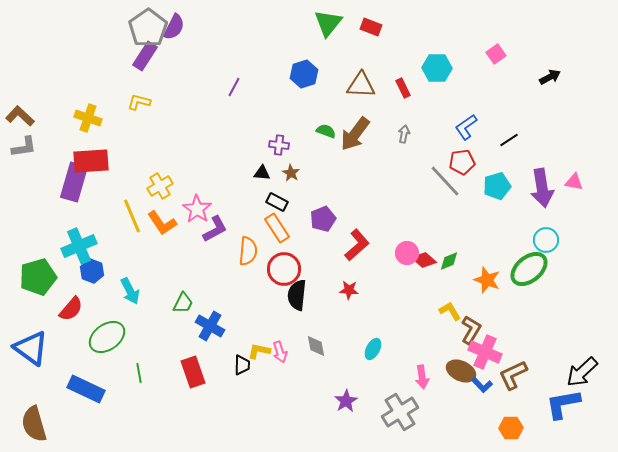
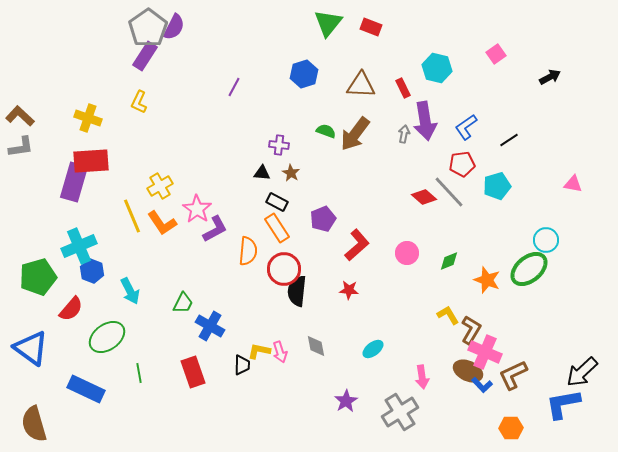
cyan hexagon at (437, 68): rotated 12 degrees clockwise
yellow L-shape at (139, 102): rotated 80 degrees counterclockwise
gray L-shape at (24, 147): moved 3 px left
red pentagon at (462, 162): moved 2 px down
gray line at (445, 181): moved 4 px right, 11 px down
pink triangle at (574, 182): moved 1 px left, 2 px down
purple arrow at (542, 188): moved 117 px left, 67 px up
red diamond at (424, 260): moved 63 px up
black semicircle at (297, 295): moved 4 px up
yellow L-shape at (450, 311): moved 2 px left, 4 px down
cyan ellipse at (373, 349): rotated 25 degrees clockwise
brown ellipse at (461, 371): moved 7 px right
